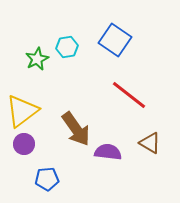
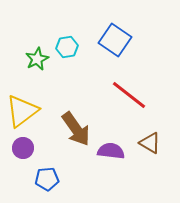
purple circle: moved 1 px left, 4 px down
purple semicircle: moved 3 px right, 1 px up
